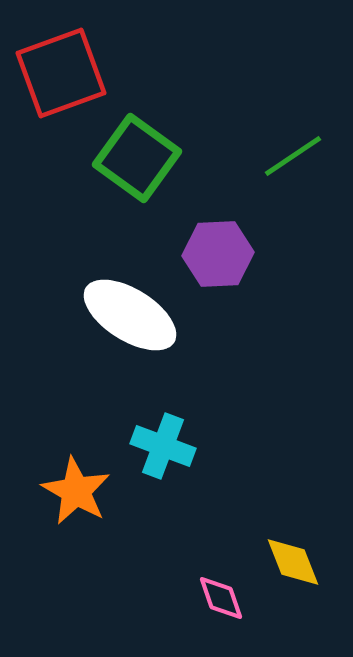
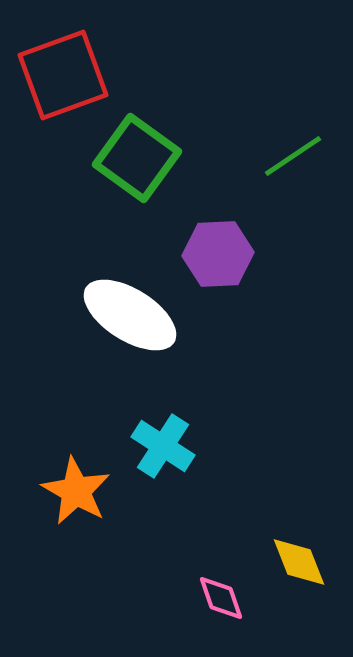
red square: moved 2 px right, 2 px down
cyan cross: rotated 12 degrees clockwise
yellow diamond: moved 6 px right
